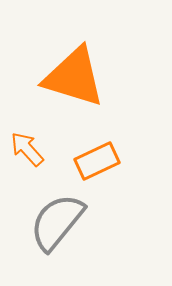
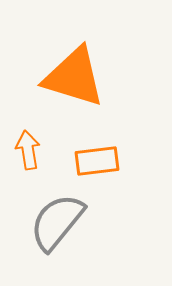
orange arrow: moved 1 px right, 1 px down; rotated 33 degrees clockwise
orange rectangle: rotated 18 degrees clockwise
